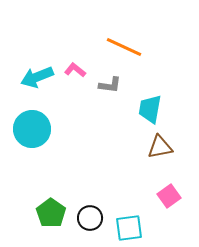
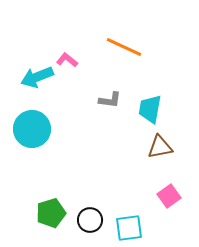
pink L-shape: moved 8 px left, 10 px up
gray L-shape: moved 15 px down
green pentagon: rotated 20 degrees clockwise
black circle: moved 2 px down
